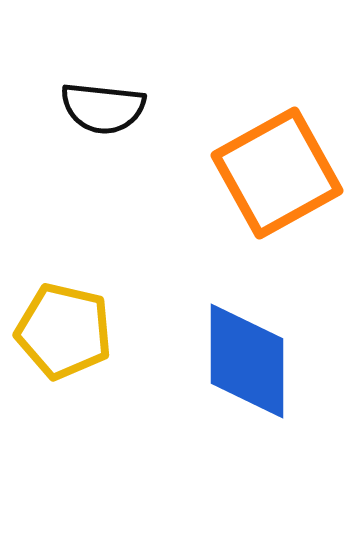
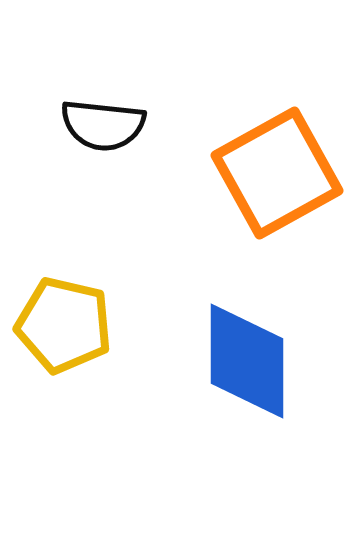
black semicircle: moved 17 px down
yellow pentagon: moved 6 px up
